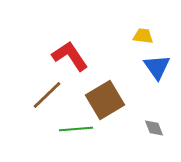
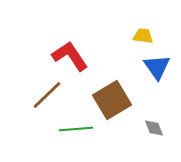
brown square: moved 7 px right
